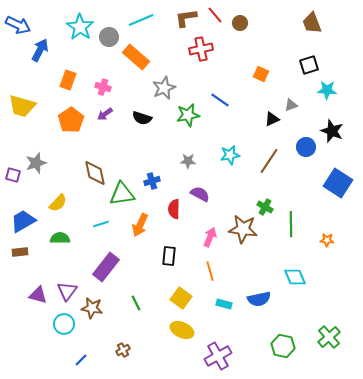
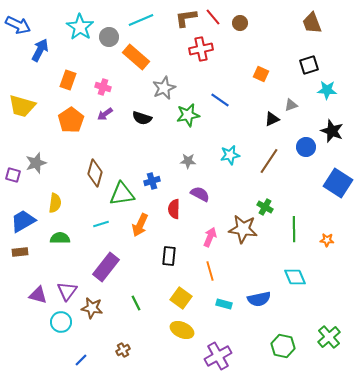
red line at (215, 15): moved 2 px left, 2 px down
brown diamond at (95, 173): rotated 28 degrees clockwise
yellow semicircle at (58, 203): moved 3 px left; rotated 36 degrees counterclockwise
green line at (291, 224): moved 3 px right, 5 px down
cyan circle at (64, 324): moved 3 px left, 2 px up
